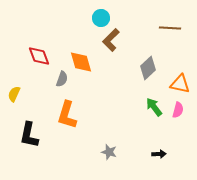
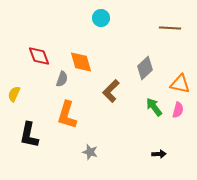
brown L-shape: moved 51 px down
gray diamond: moved 3 px left
gray star: moved 19 px left
